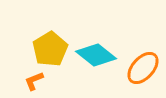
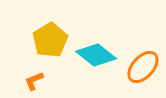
yellow pentagon: moved 9 px up
orange ellipse: moved 1 px up
